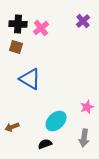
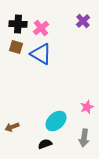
blue triangle: moved 11 px right, 25 px up
